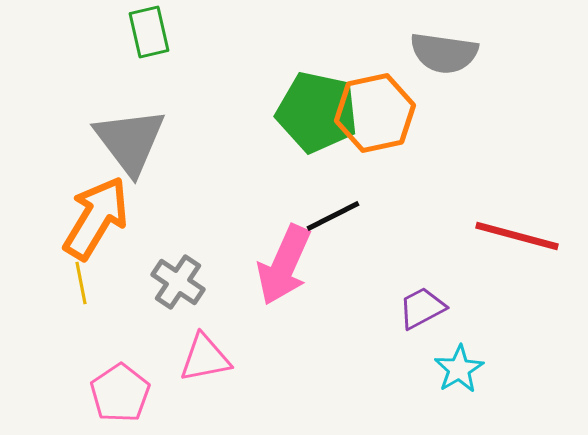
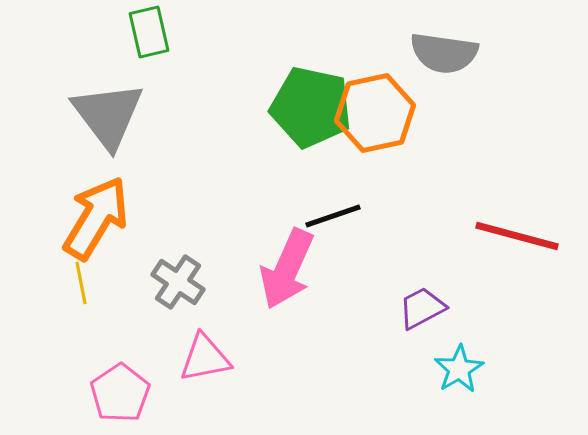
green pentagon: moved 6 px left, 5 px up
gray triangle: moved 22 px left, 26 px up
black line: rotated 8 degrees clockwise
pink arrow: moved 3 px right, 4 px down
